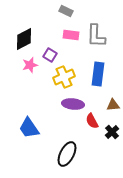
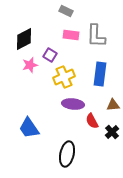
blue rectangle: moved 2 px right
black ellipse: rotated 15 degrees counterclockwise
